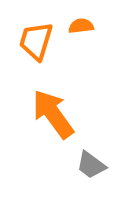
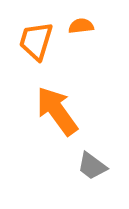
orange arrow: moved 4 px right, 3 px up
gray trapezoid: moved 1 px right, 1 px down
